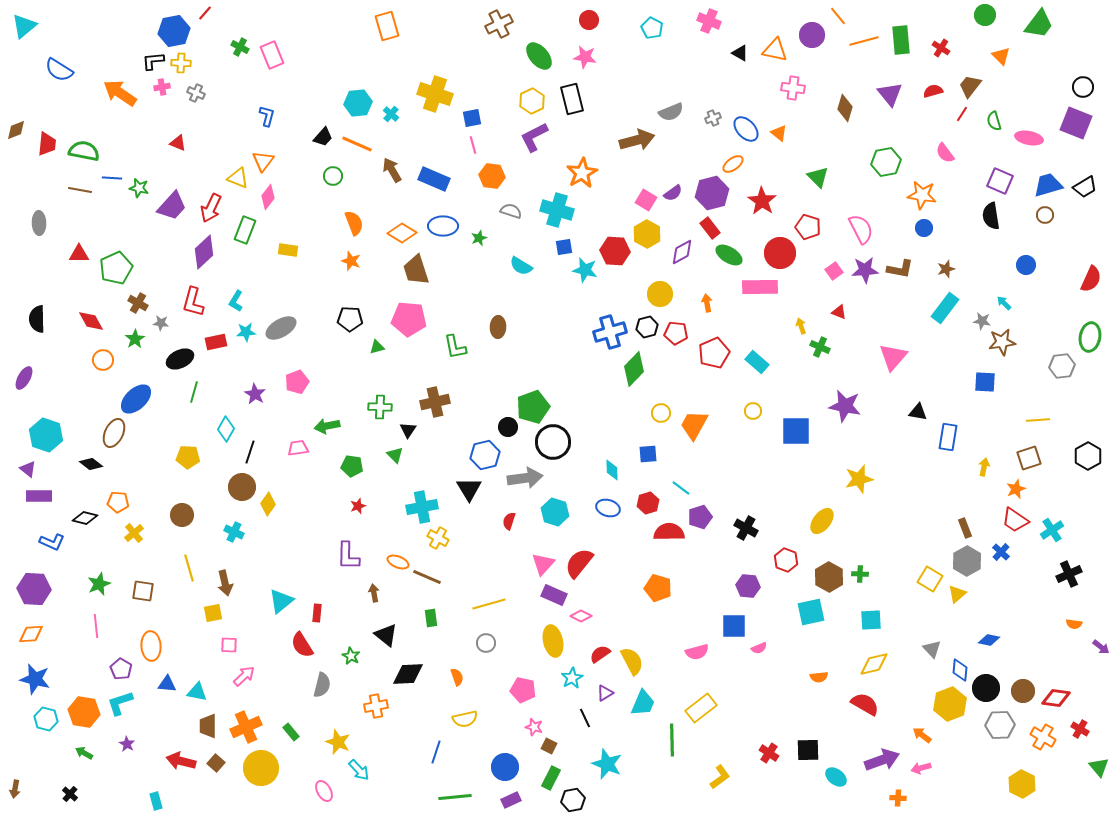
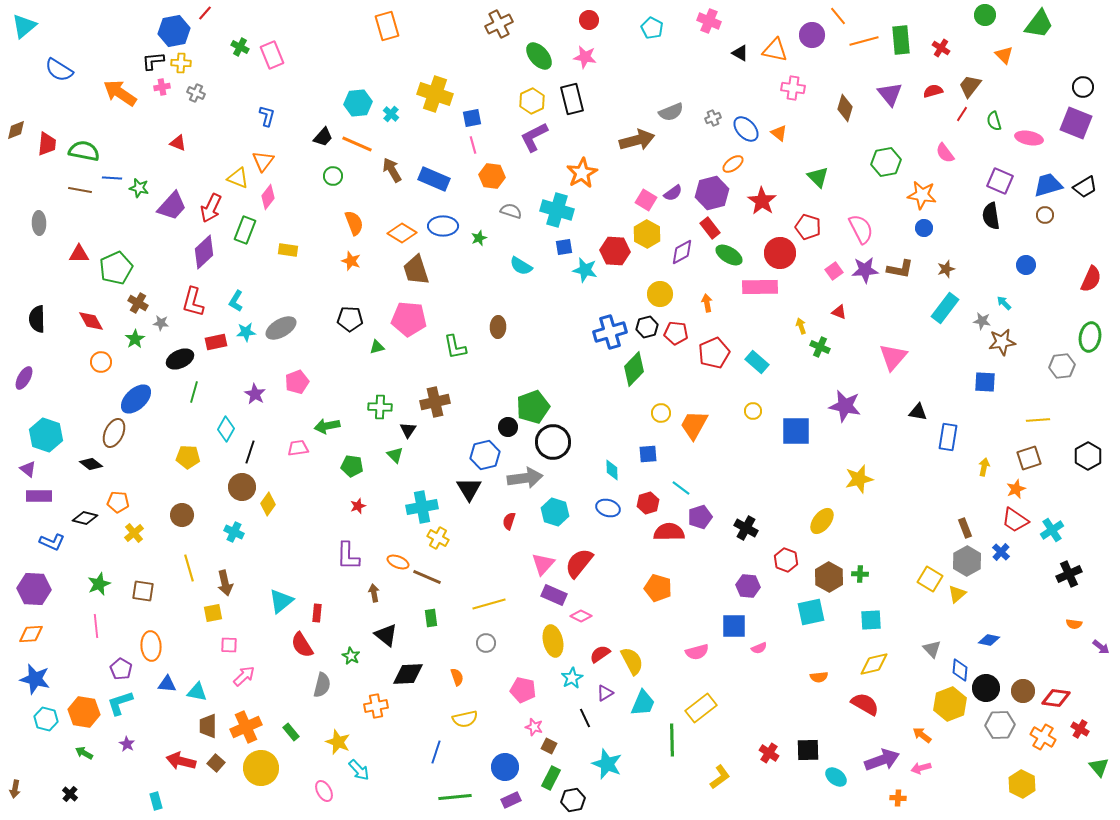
orange triangle at (1001, 56): moved 3 px right, 1 px up
orange circle at (103, 360): moved 2 px left, 2 px down
